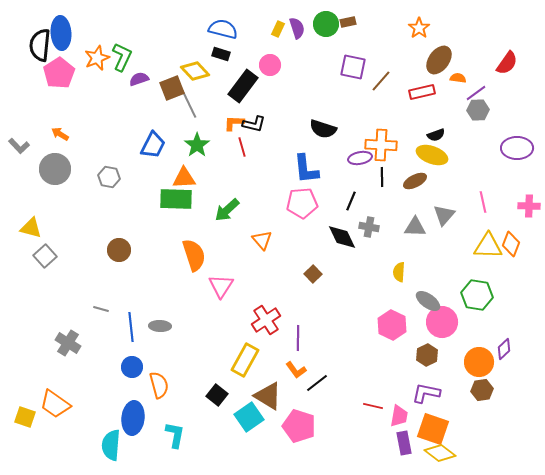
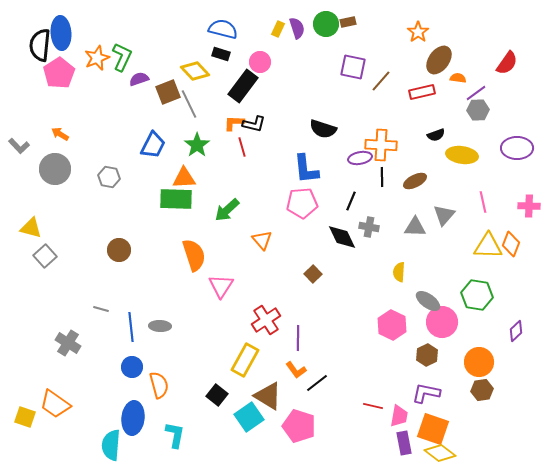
orange star at (419, 28): moved 1 px left, 4 px down
pink circle at (270, 65): moved 10 px left, 3 px up
brown square at (172, 88): moved 4 px left, 4 px down
yellow ellipse at (432, 155): moved 30 px right; rotated 12 degrees counterclockwise
purple diamond at (504, 349): moved 12 px right, 18 px up
